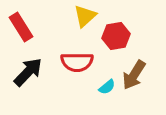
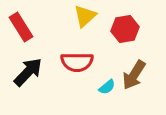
red hexagon: moved 9 px right, 7 px up
